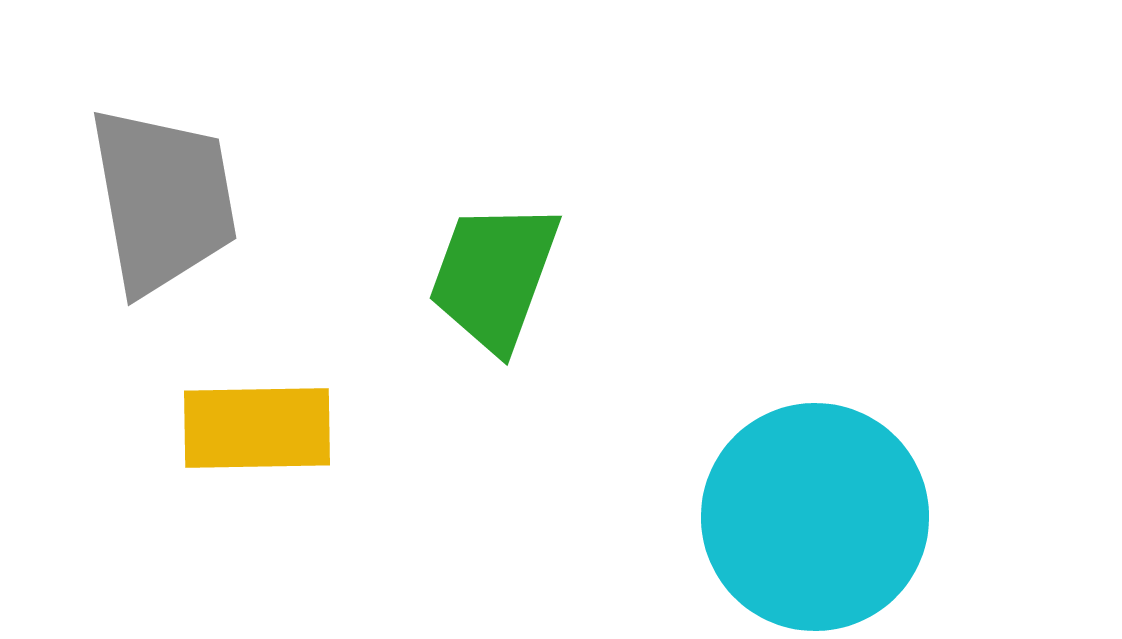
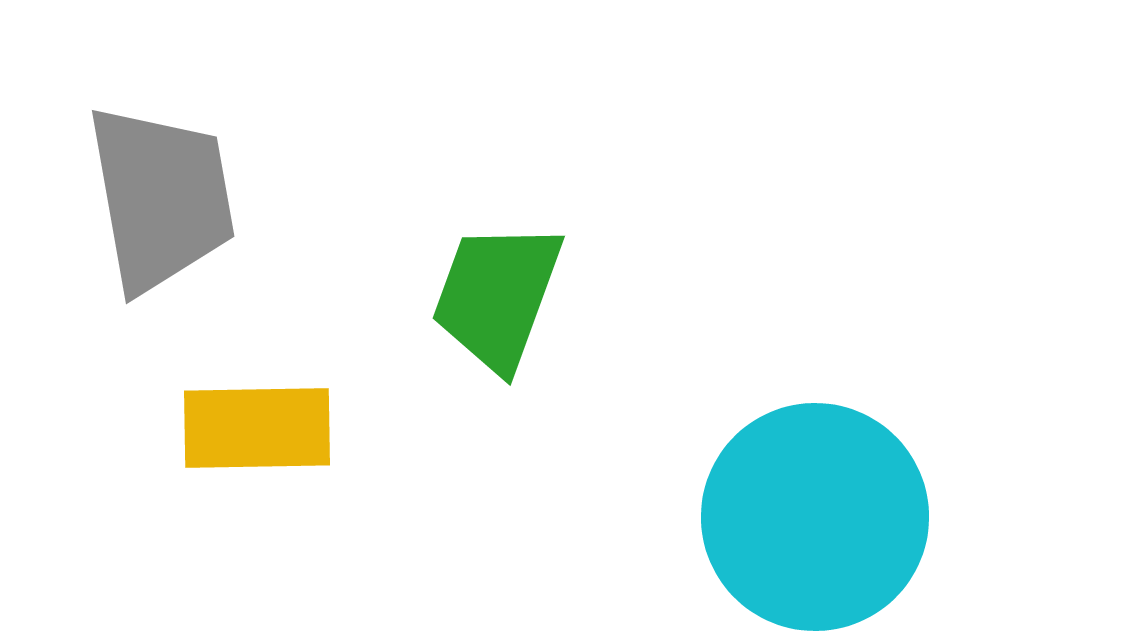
gray trapezoid: moved 2 px left, 2 px up
green trapezoid: moved 3 px right, 20 px down
